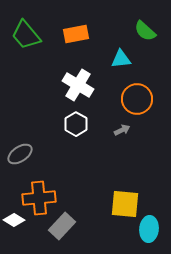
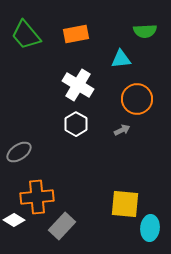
green semicircle: rotated 45 degrees counterclockwise
gray ellipse: moved 1 px left, 2 px up
orange cross: moved 2 px left, 1 px up
cyan ellipse: moved 1 px right, 1 px up
